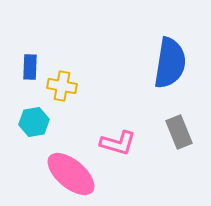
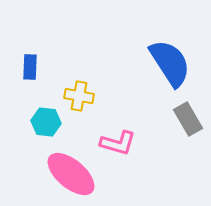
blue semicircle: rotated 42 degrees counterclockwise
yellow cross: moved 17 px right, 10 px down
cyan hexagon: moved 12 px right; rotated 16 degrees clockwise
gray rectangle: moved 9 px right, 13 px up; rotated 8 degrees counterclockwise
